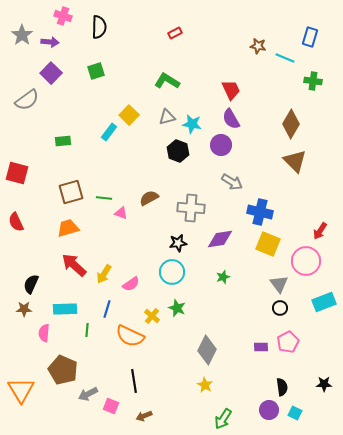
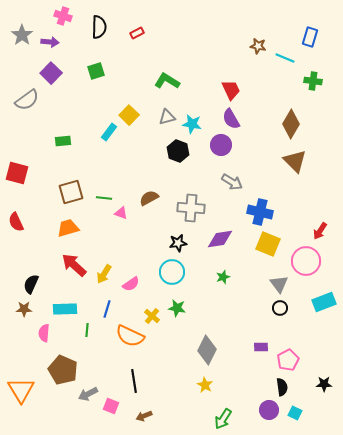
red rectangle at (175, 33): moved 38 px left
green star at (177, 308): rotated 12 degrees counterclockwise
pink pentagon at (288, 342): moved 18 px down
